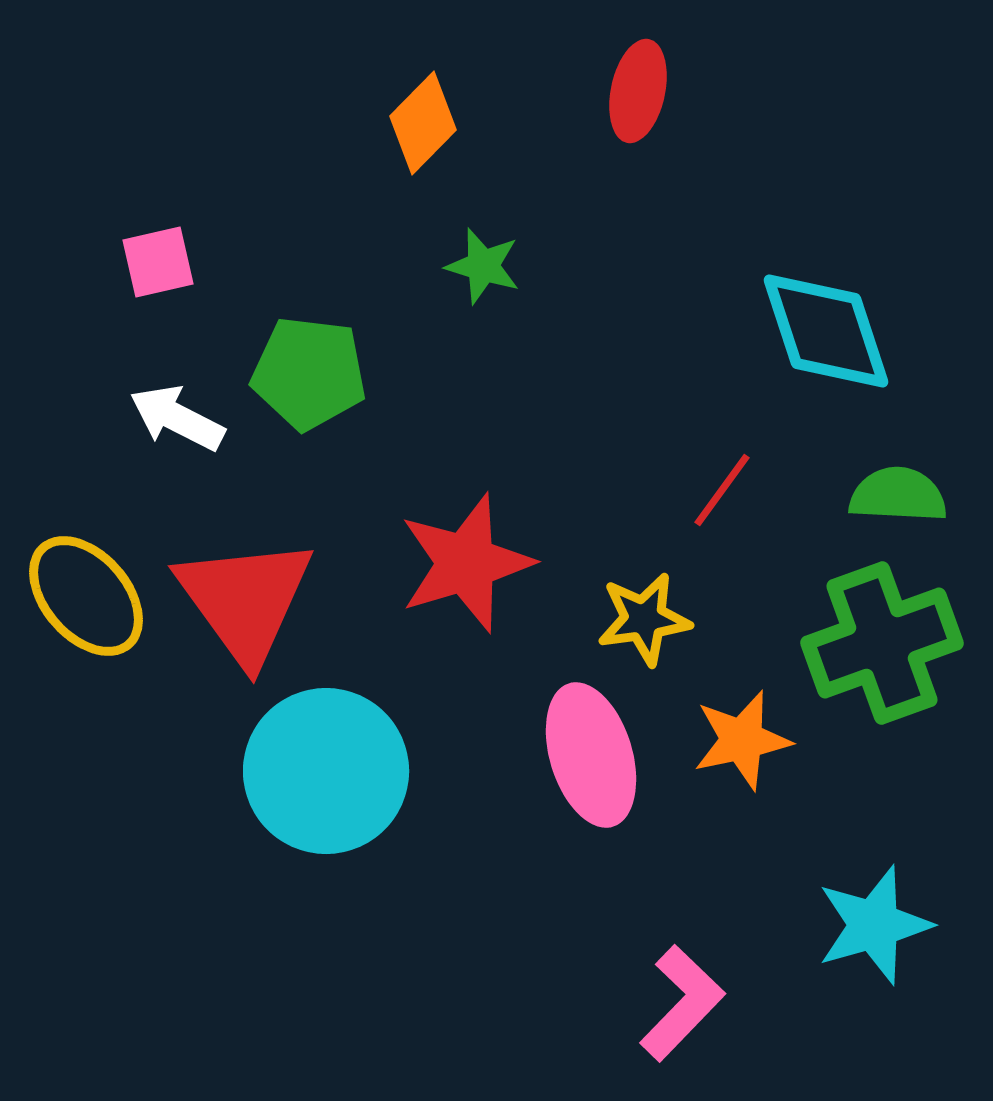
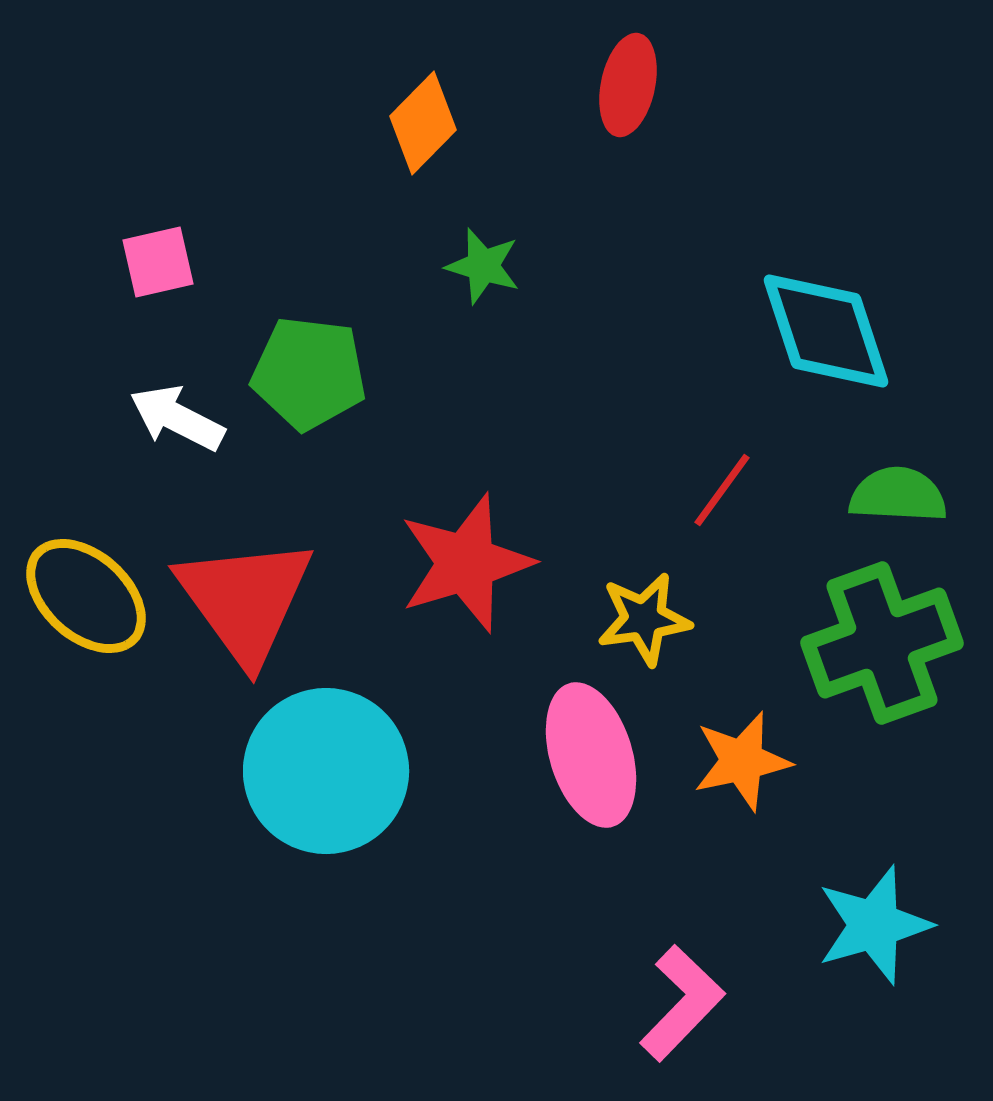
red ellipse: moved 10 px left, 6 px up
yellow ellipse: rotated 7 degrees counterclockwise
orange star: moved 21 px down
